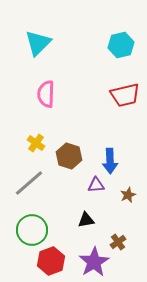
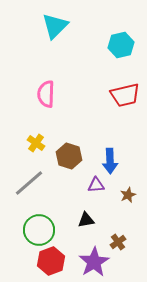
cyan triangle: moved 17 px right, 17 px up
green circle: moved 7 px right
